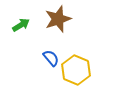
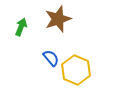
green arrow: moved 2 px down; rotated 36 degrees counterclockwise
